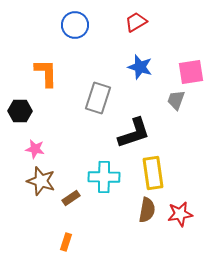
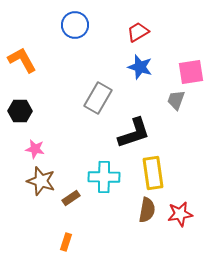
red trapezoid: moved 2 px right, 10 px down
orange L-shape: moved 24 px left, 13 px up; rotated 28 degrees counterclockwise
gray rectangle: rotated 12 degrees clockwise
